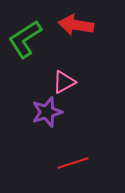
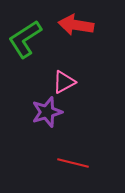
red line: rotated 32 degrees clockwise
